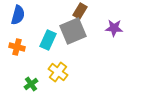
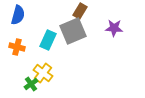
yellow cross: moved 15 px left, 1 px down
